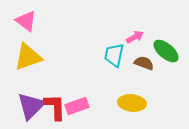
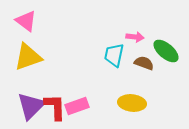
pink arrow: rotated 36 degrees clockwise
